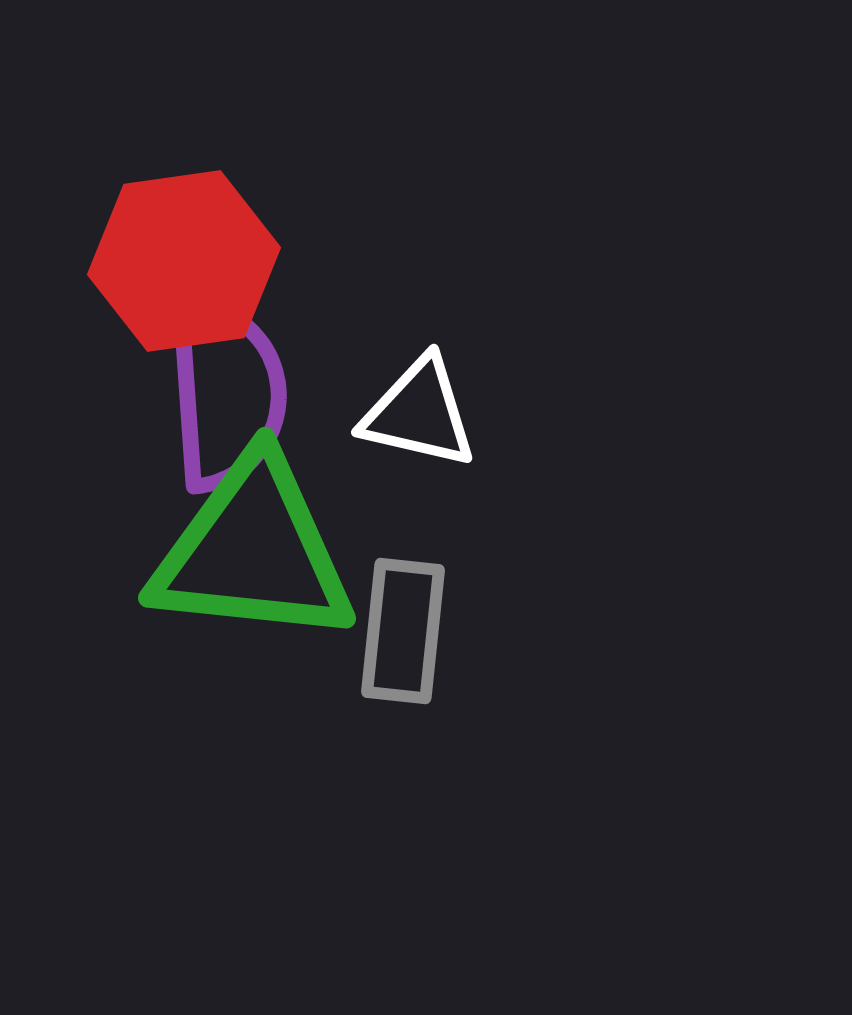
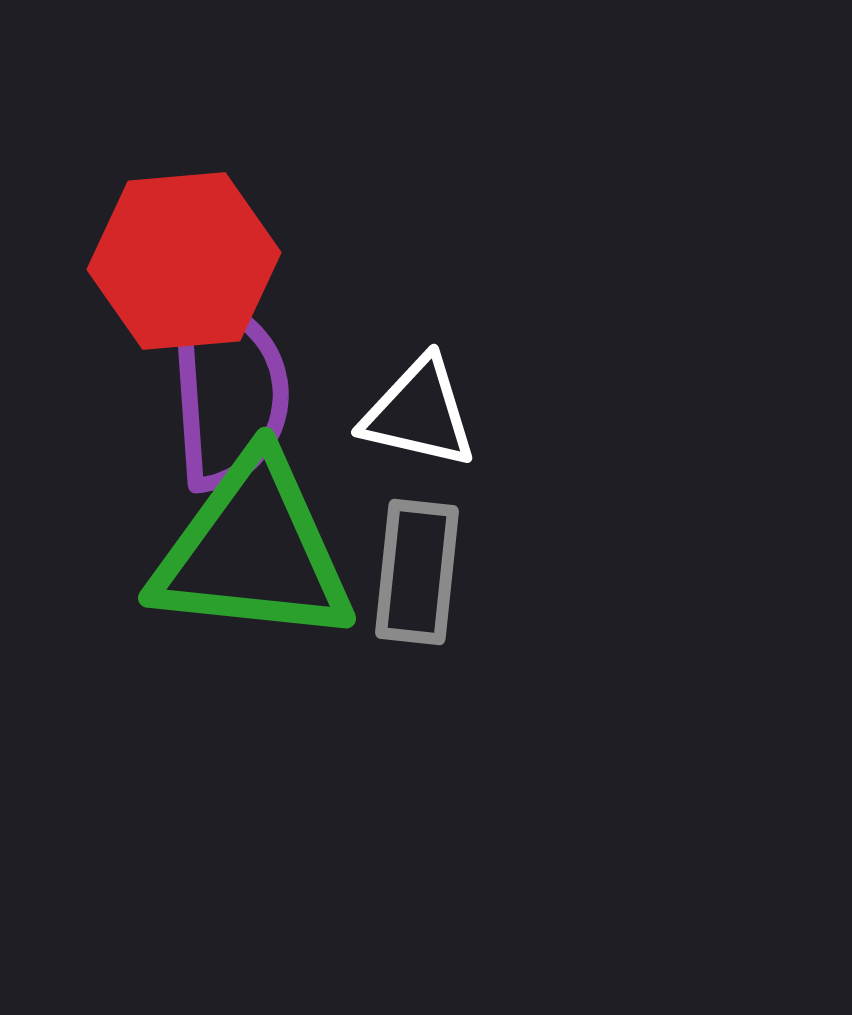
red hexagon: rotated 3 degrees clockwise
purple semicircle: moved 2 px right, 1 px up
gray rectangle: moved 14 px right, 59 px up
